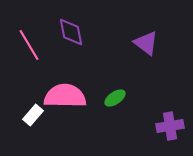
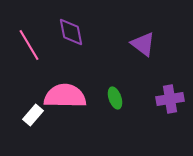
purple triangle: moved 3 px left, 1 px down
green ellipse: rotated 75 degrees counterclockwise
purple cross: moved 27 px up
